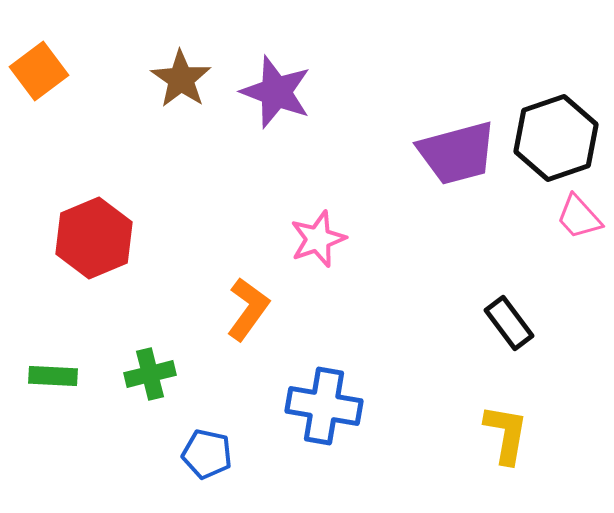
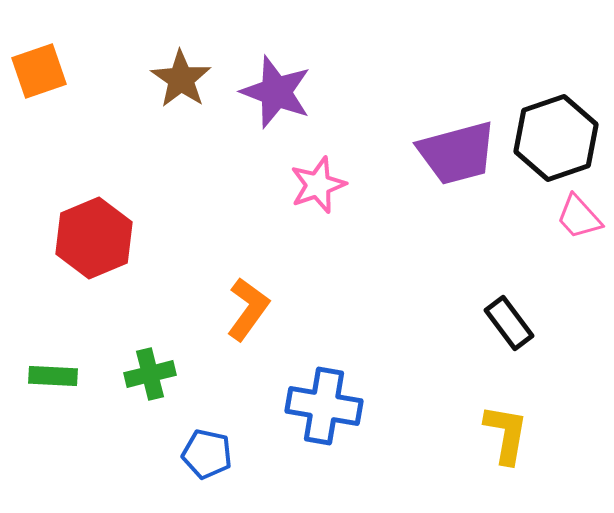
orange square: rotated 18 degrees clockwise
pink star: moved 54 px up
